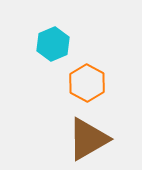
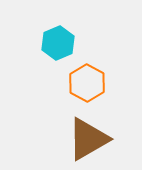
cyan hexagon: moved 5 px right, 1 px up
